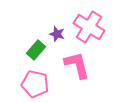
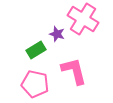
pink cross: moved 6 px left, 8 px up
green rectangle: rotated 18 degrees clockwise
pink L-shape: moved 3 px left, 6 px down
